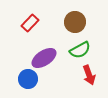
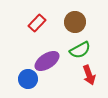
red rectangle: moved 7 px right
purple ellipse: moved 3 px right, 3 px down
